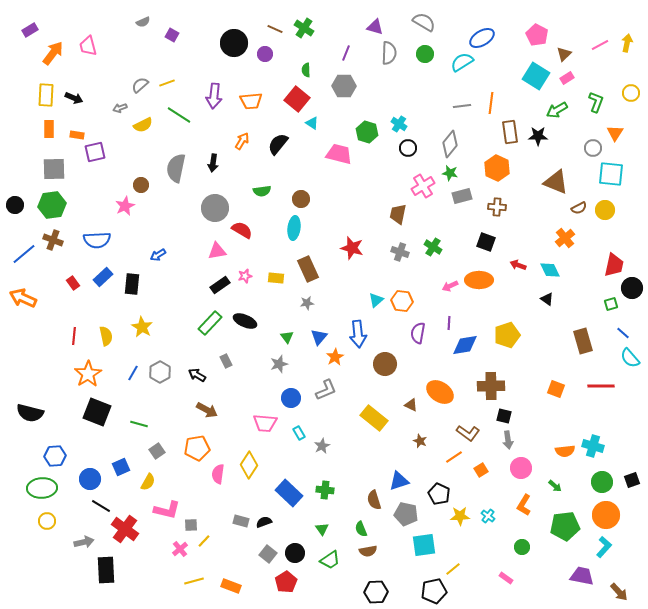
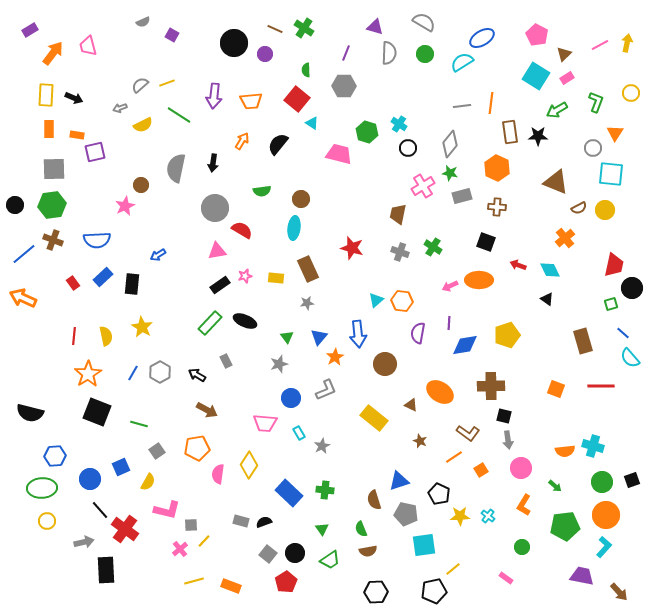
black line at (101, 506): moved 1 px left, 4 px down; rotated 18 degrees clockwise
